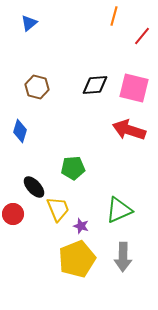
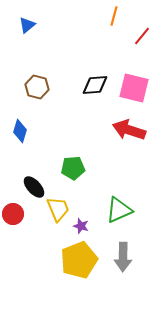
blue triangle: moved 2 px left, 2 px down
yellow pentagon: moved 2 px right, 1 px down
